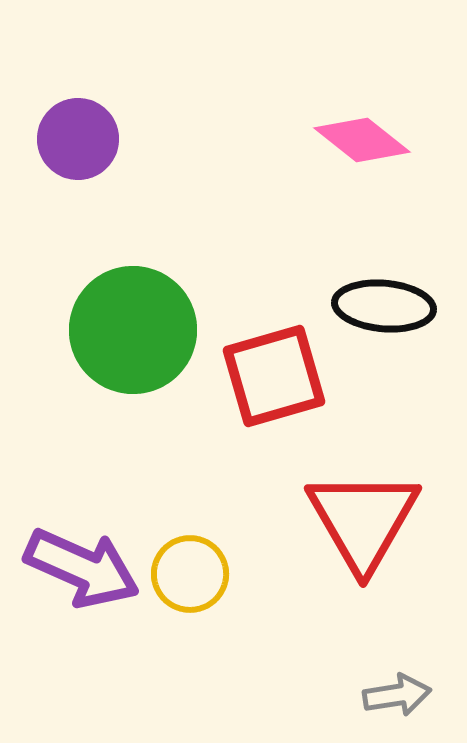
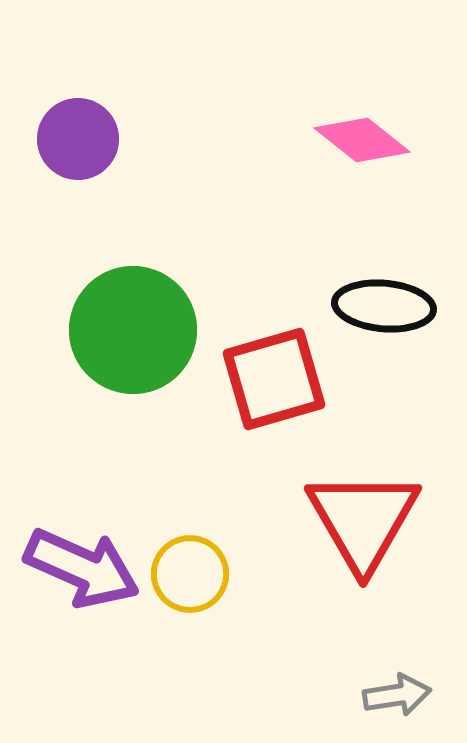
red square: moved 3 px down
